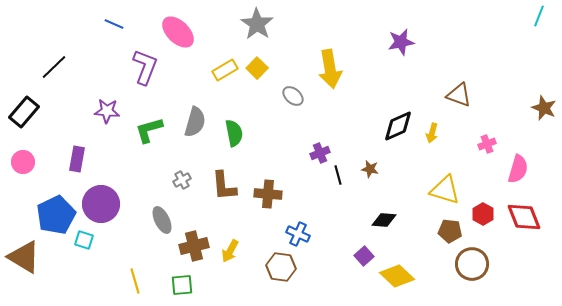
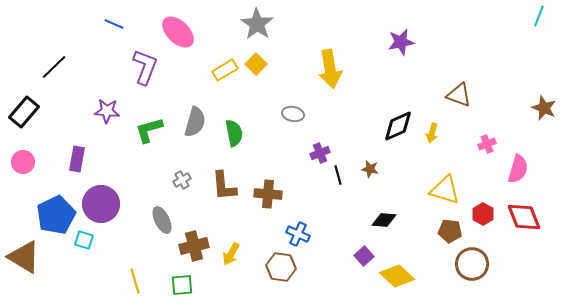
yellow square at (257, 68): moved 1 px left, 4 px up
gray ellipse at (293, 96): moved 18 px down; rotated 30 degrees counterclockwise
yellow arrow at (230, 251): moved 1 px right, 3 px down
